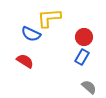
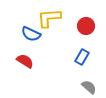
red circle: moved 2 px right, 11 px up
